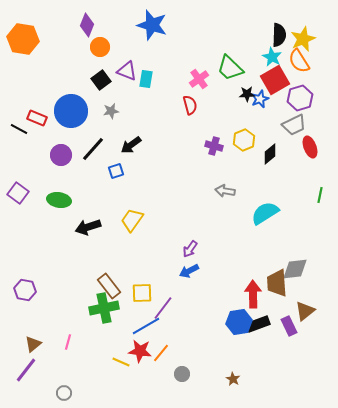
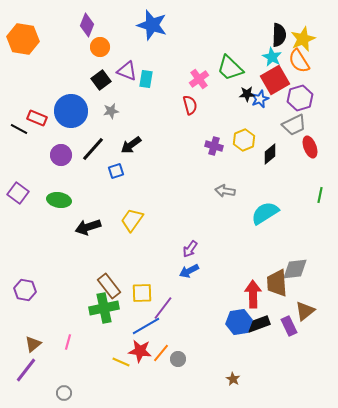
gray circle at (182, 374): moved 4 px left, 15 px up
